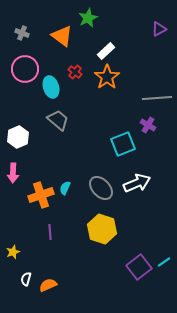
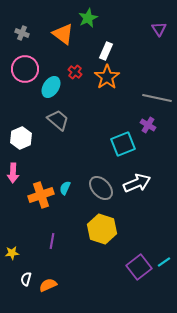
purple triangle: rotated 35 degrees counterclockwise
orange triangle: moved 1 px right, 2 px up
white rectangle: rotated 24 degrees counterclockwise
cyan ellipse: rotated 50 degrees clockwise
gray line: rotated 16 degrees clockwise
white hexagon: moved 3 px right, 1 px down
purple line: moved 2 px right, 9 px down; rotated 14 degrees clockwise
yellow star: moved 1 px left, 1 px down; rotated 16 degrees clockwise
